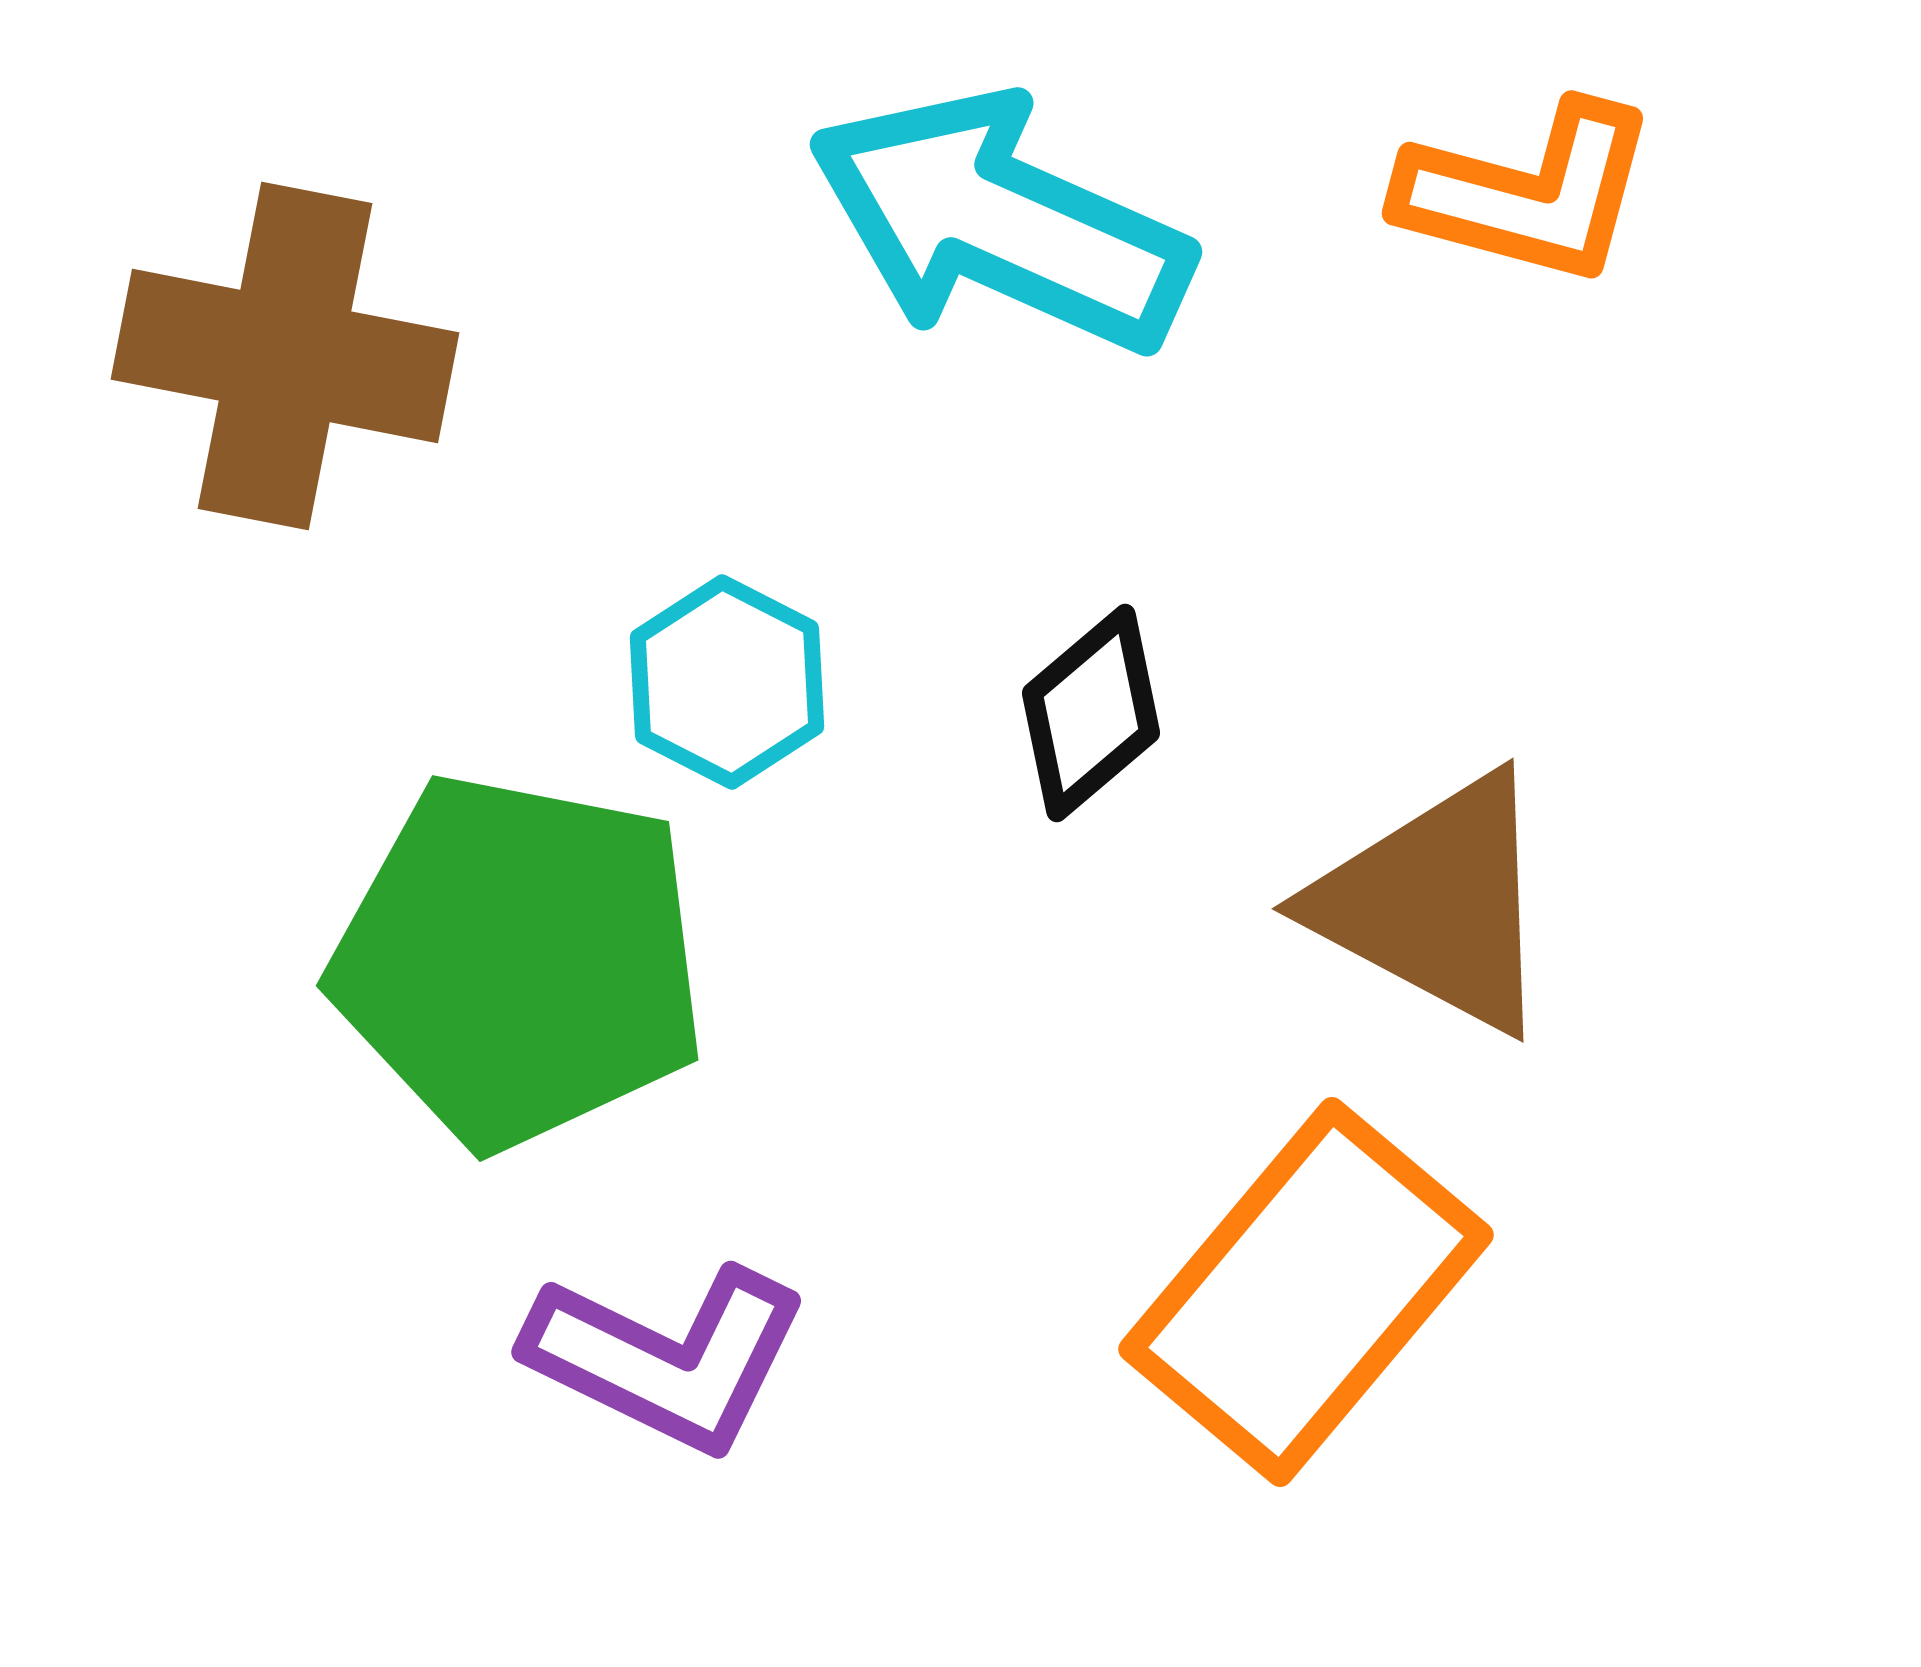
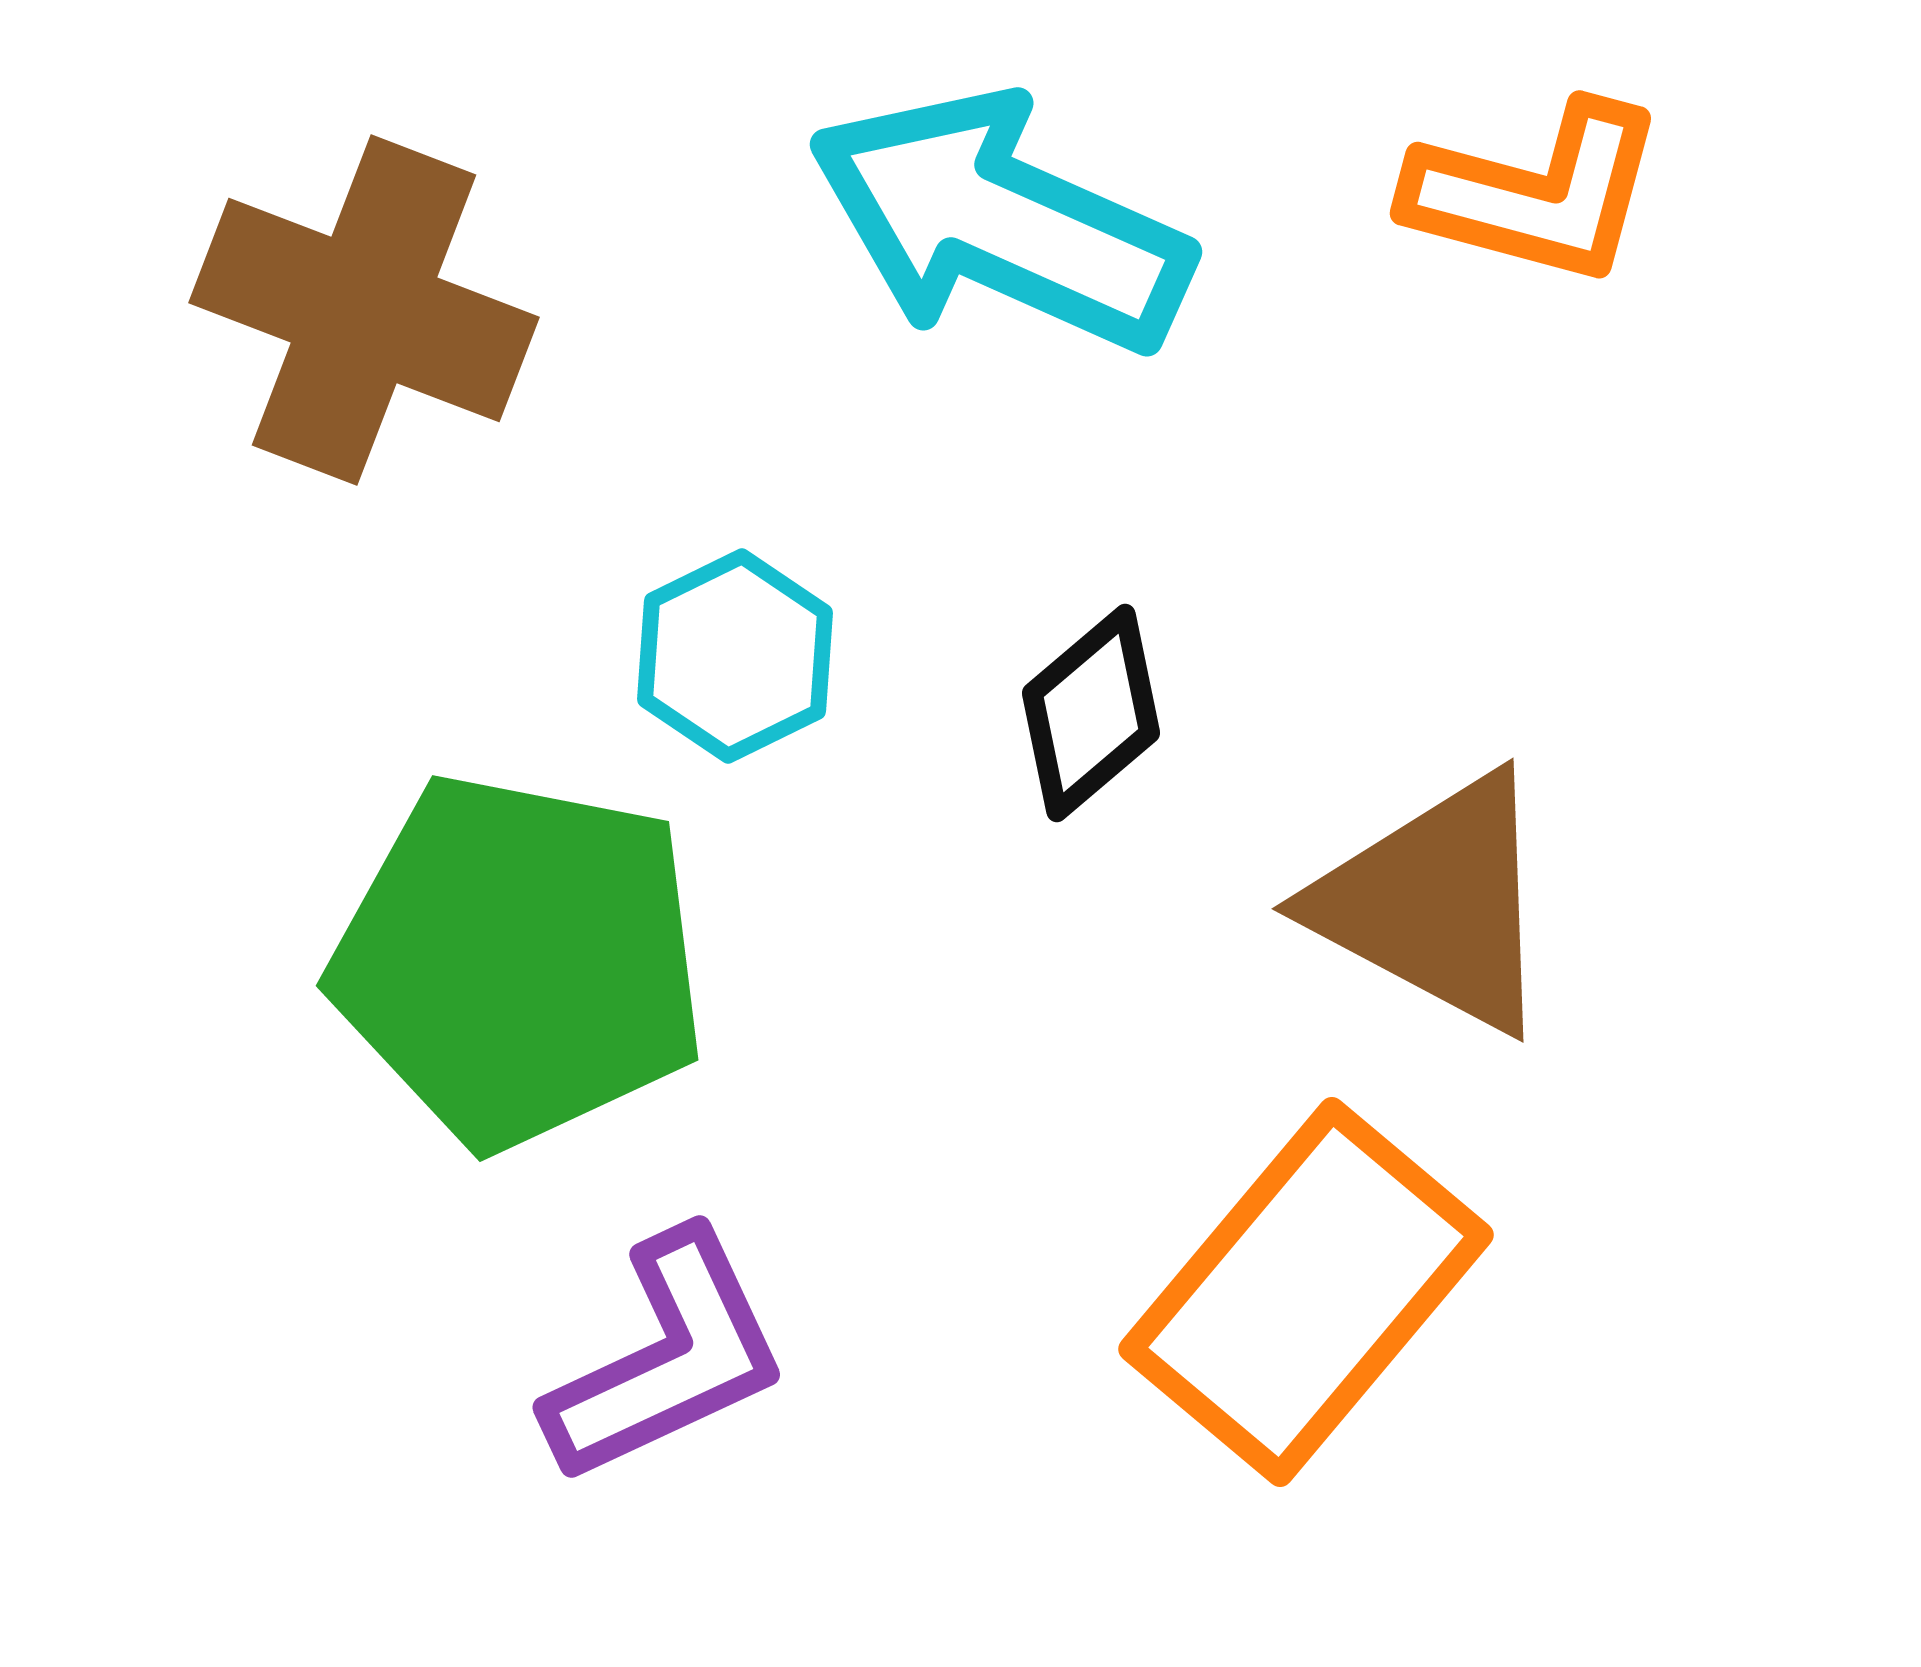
orange L-shape: moved 8 px right
brown cross: moved 79 px right, 46 px up; rotated 10 degrees clockwise
cyan hexagon: moved 8 px right, 26 px up; rotated 7 degrees clockwise
purple L-shape: rotated 51 degrees counterclockwise
